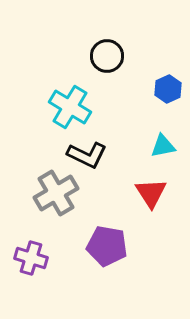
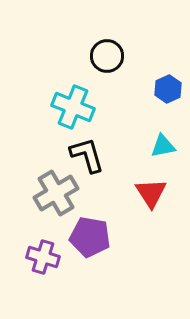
cyan cross: moved 3 px right; rotated 9 degrees counterclockwise
black L-shape: rotated 132 degrees counterclockwise
purple pentagon: moved 17 px left, 9 px up
purple cross: moved 12 px right, 1 px up
